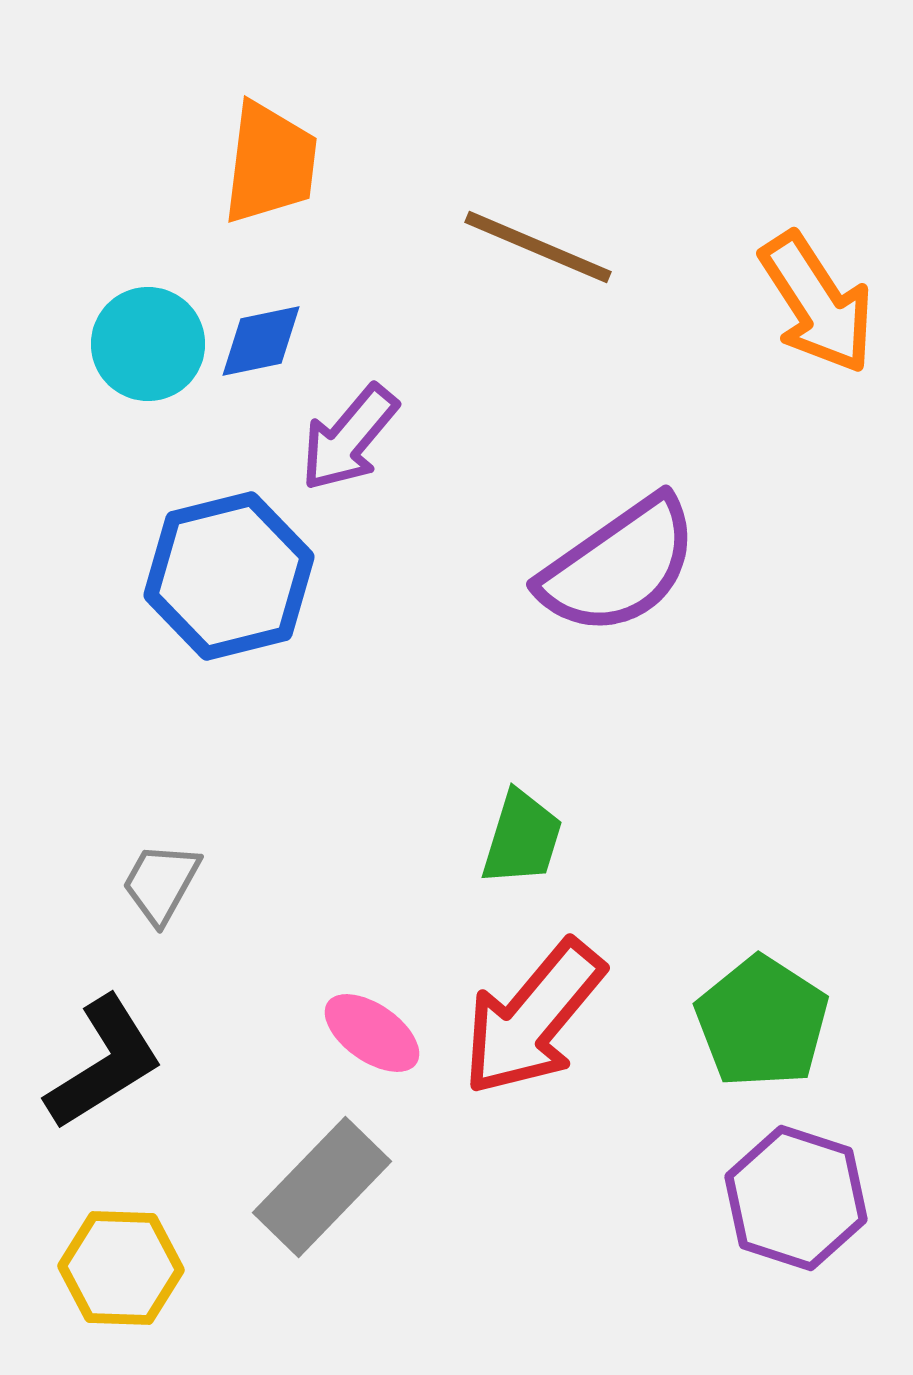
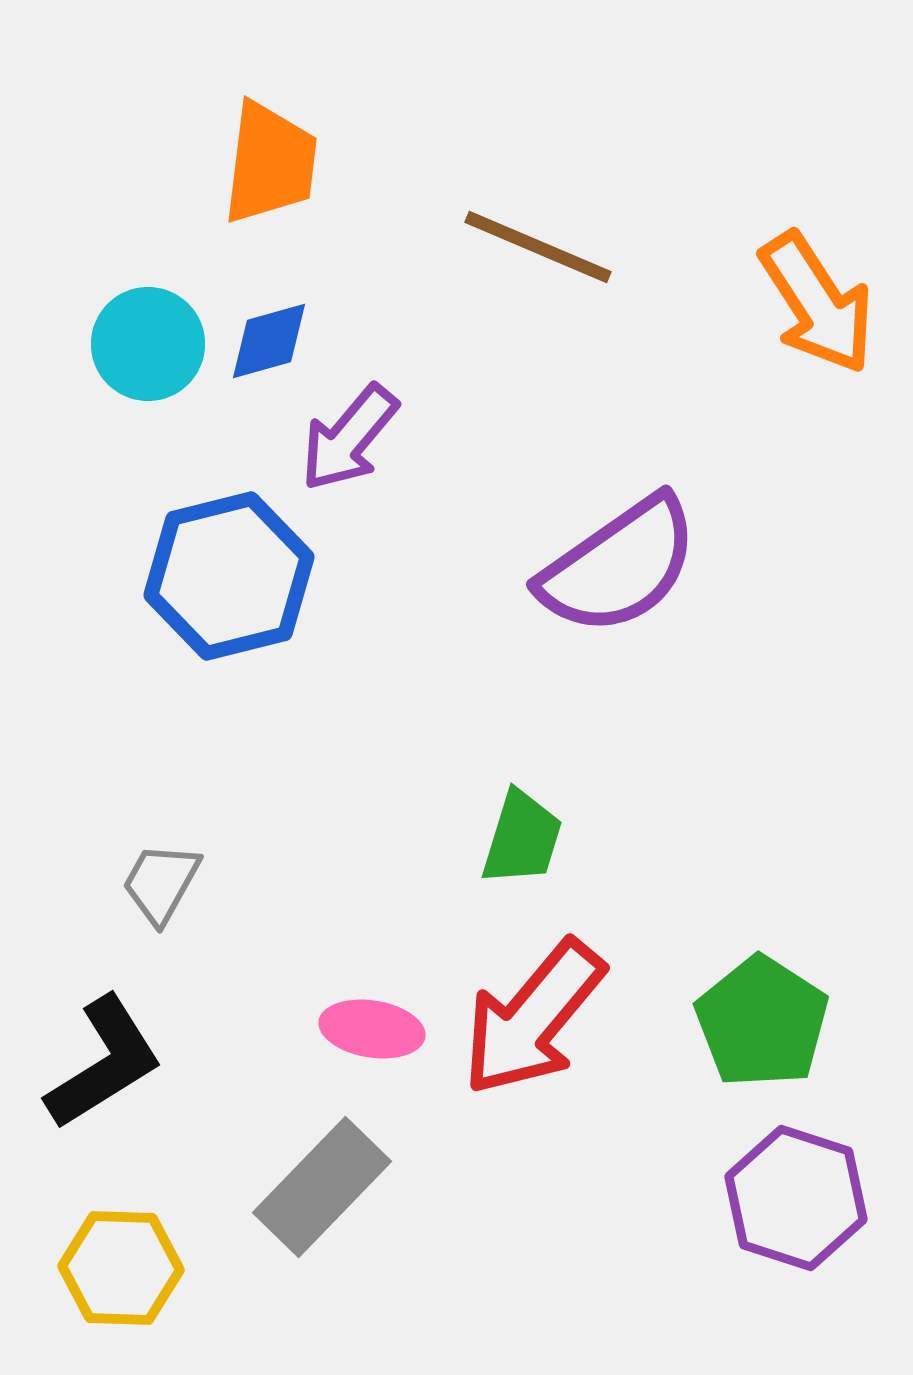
blue diamond: moved 8 px right; rotated 4 degrees counterclockwise
pink ellipse: moved 4 px up; rotated 26 degrees counterclockwise
